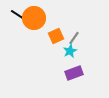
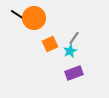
orange square: moved 6 px left, 8 px down
